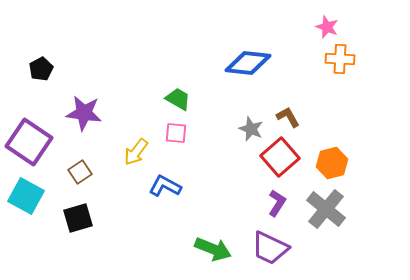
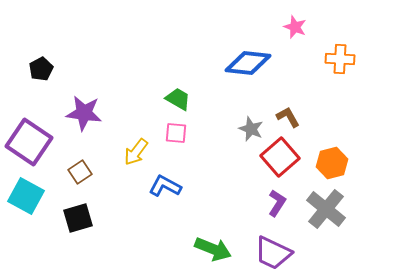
pink star: moved 32 px left
purple trapezoid: moved 3 px right, 5 px down
